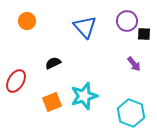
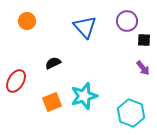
black square: moved 6 px down
purple arrow: moved 9 px right, 4 px down
